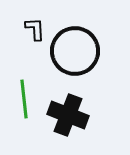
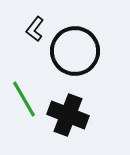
black L-shape: rotated 140 degrees counterclockwise
green line: rotated 24 degrees counterclockwise
